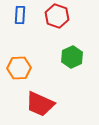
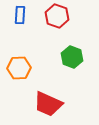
green hexagon: rotated 15 degrees counterclockwise
red trapezoid: moved 8 px right
